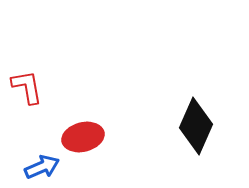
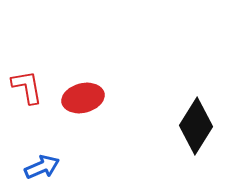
black diamond: rotated 8 degrees clockwise
red ellipse: moved 39 px up
